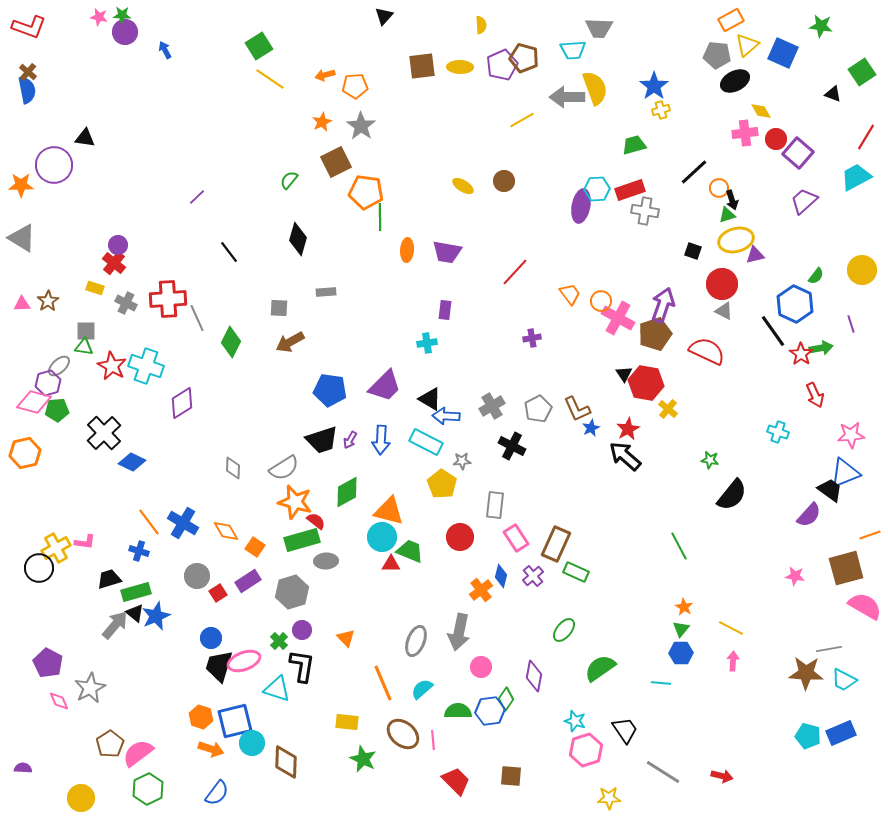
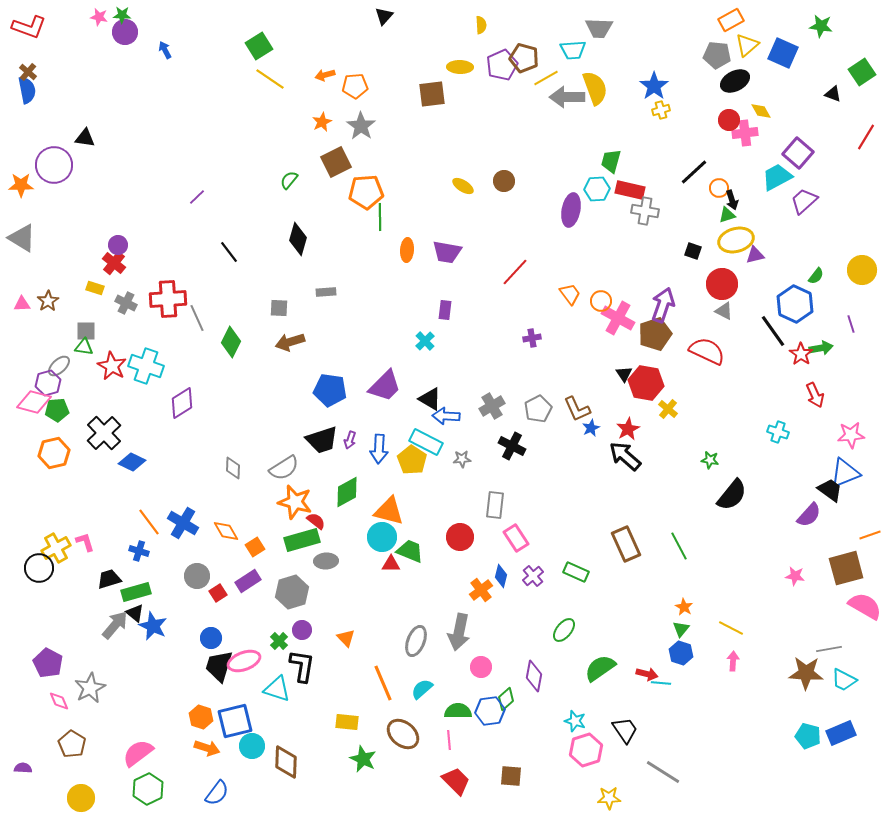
brown square at (422, 66): moved 10 px right, 28 px down
yellow line at (522, 120): moved 24 px right, 42 px up
red circle at (776, 139): moved 47 px left, 19 px up
green trapezoid at (634, 145): moved 23 px left, 16 px down; rotated 60 degrees counterclockwise
cyan trapezoid at (856, 177): moved 79 px left
red rectangle at (630, 190): rotated 32 degrees clockwise
orange pentagon at (366, 192): rotated 12 degrees counterclockwise
purple ellipse at (581, 206): moved 10 px left, 4 px down
brown arrow at (290, 342): rotated 12 degrees clockwise
cyan cross at (427, 343): moved 2 px left, 2 px up; rotated 36 degrees counterclockwise
purple arrow at (350, 440): rotated 12 degrees counterclockwise
blue arrow at (381, 440): moved 2 px left, 9 px down
orange hexagon at (25, 453): moved 29 px right
gray star at (462, 461): moved 2 px up
yellow pentagon at (442, 484): moved 30 px left, 24 px up
pink L-shape at (85, 542): rotated 115 degrees counterclockwise
brown rectangle at (556, 544): moved 70 px right; rotated 48 degrees counterclockwise
orange square at (255, 547): rotated 24 degrees clockwise
blue star at (156, 616): moved 3 px left, 10 px down; rotated 24 degrees counterclockwise
blue hexagon at (681, 653): rotated 20 degrees clockwise
green diamond at (506, 699): rotated 15 degrees clockwise
pink line at (433, 740): moved 16 px right
cyan circle at (252, 743): moved 3 px down
brown pentagon at (110, 744): moved 38 px left; rotated 8 degrees counterclockwise
orange arrow at (211, 749): moved 4 px left, 1 px up
red arrow at (722, 776): moved 75 px left, 102 px up
